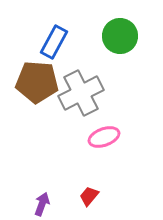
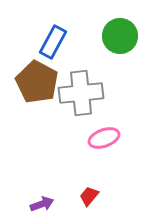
blue rectangle: moved 1 px left
brown pentagon: rotated 24 degrees clockwise
gray cross: rotated 21 degrees clockwise
pink ellipse: moved 1 px down
purple arrow: rotated 50 degrees clockwise
